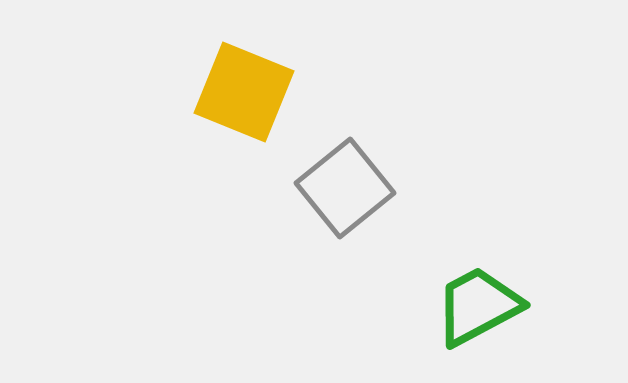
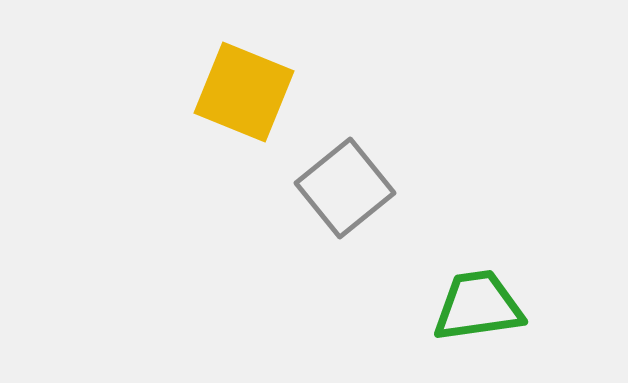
green trapezoid: rotated 20 degrees clockwise
